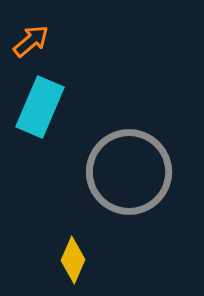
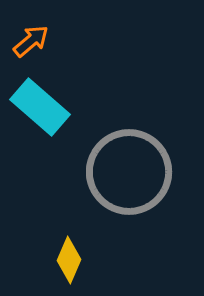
cyan rectangle: rotated 72 degrees counterclockwise
yellow diamond: moved 4 px left
